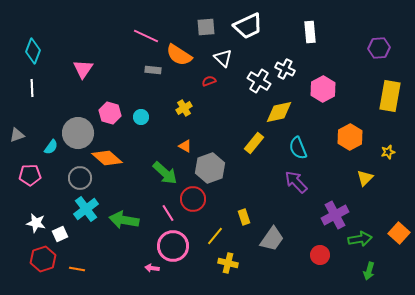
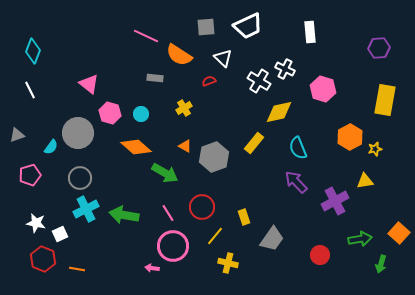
pink triangle at (83, 69): moved 6 px right, 15 px down; rotated 25 degrees counterclockwise
gray rectangle at (153, 70): moved 2 px right, 8 px down
white line at (32, 88): moved 2 px left, 2 px down; rotated 24 degrees counterclockwise
pink hexagon at (323, 89): rotated 15 degrees counterclockwise
yellow rectangle at (390, 96): moved 5 px left, 4 px down
cyan circle at (141, 117): moved 3 px up
yellow star at (388, 152): moved 13 px left, 3 px up
orange diamond at (107, 158): moved 29 px right, 11 px up
gray hexagon at (210, 168): moved 4 px right, 11 px up
green arrow at (165, 173): rotated 12 degrees counterclockwise
pink pentagon at (30, 175): rotated 15 degrees counterclockwise
yellow triangle at (365, 178): moved 3 px down; rotated 36 degrees clockwise
red circle at (193, 199): moved 9 px right, 8 px down
cyan cross at (86, 209): rotated 10 degrees clockwise
purple cross at (335, 215): moved 14 px up
green arrow at (124, 220): moved 5 px up
red hexagon at (43, 259): rotated 20 degrees counterclockwise
green arrow at (369, 271): moved 12 px right, 7 px up
